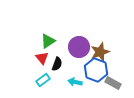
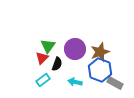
green triangle: moved 5 px down; rotated 21 degrees counterclockwise
purple circle: moved 4 px left, 2 px down
red triangle: rotated 24 degrees clockwise
blue hexagon: moved 4 px right
gray rectangle: moved 2 px right
